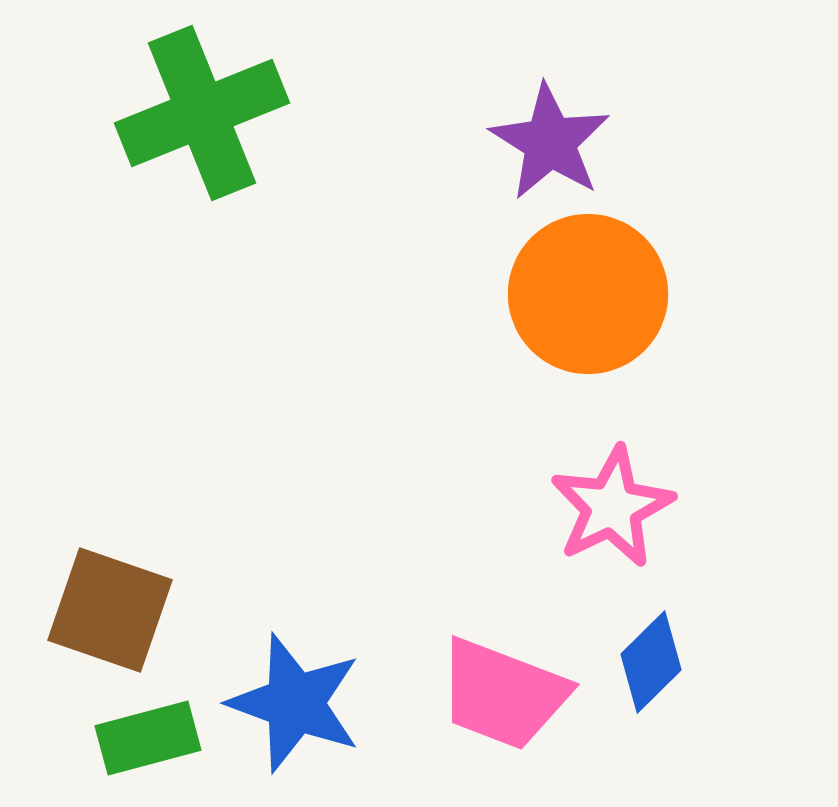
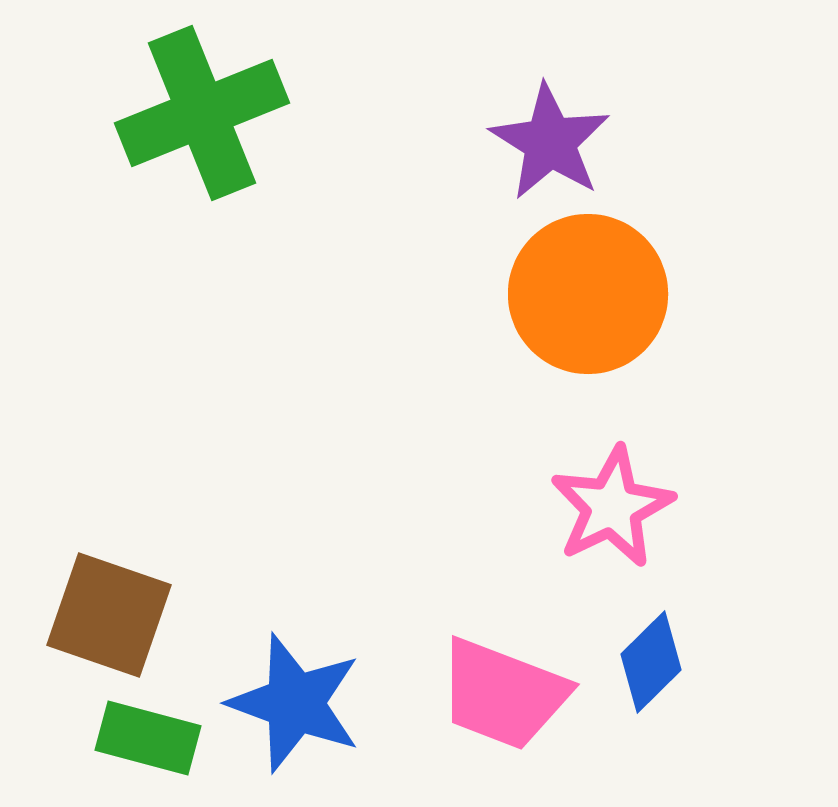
brown square: moved 1 px left, 5 px down
green rectangle: rotated 30 degrees clockwise
